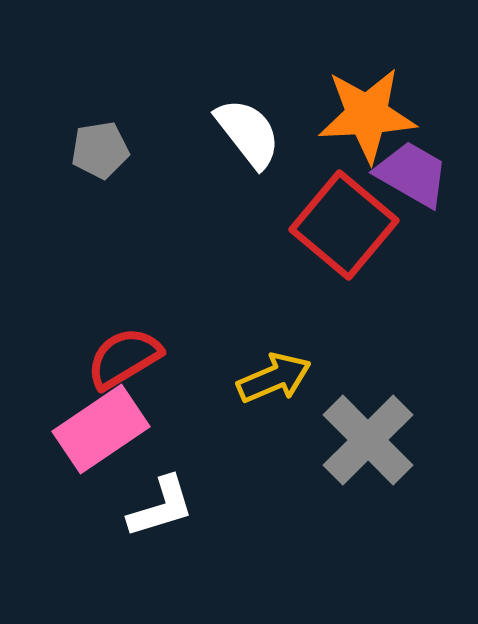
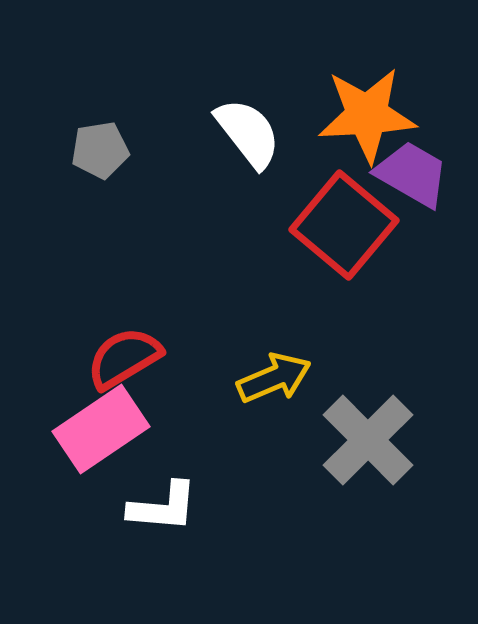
white L-shape: moved 2 px right; rotated 22 degrees clockwise
